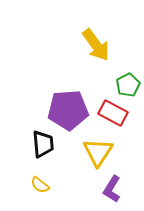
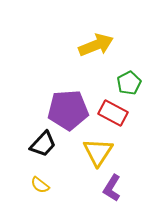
yellow arrow: rotated 76 degrees counterclockwise
green pentagon: moved 1 px right, 2 px up
black trapezoid: rotated 48 degrees clockwise
purple L-shape: moved 1 px up
